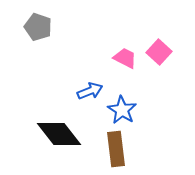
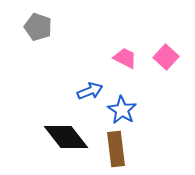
pink square: moved 7 px right, 5 px down
black diamond: moved 7 px right, 3 px down
